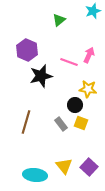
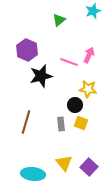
gray rectangle: rotated 32 degrees clockwise
yellow triangle: moved 3 px up
cyan ellipse: moved 2 px left, 1 px up
